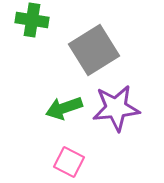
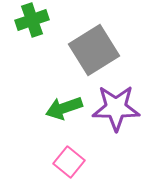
green cross: rotated 28 degrees counterclockwise
purple star: rotated 6 degrees clockwise
pink square: rotated 12 degrees clockwise
